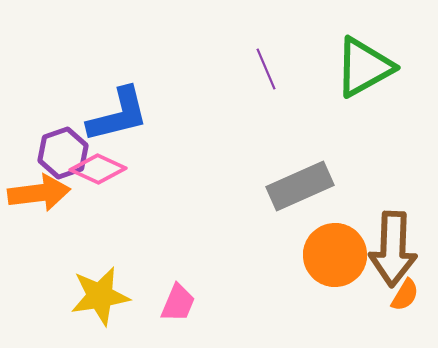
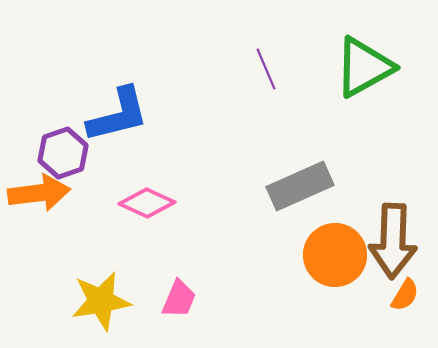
pink diamond: moved 49 px right, 34 px down
brown arrow: moved 8 px up
yellow star: moved 1 px right, 5 px down
pink trapezoid: moved 1 px right, 4 px up
